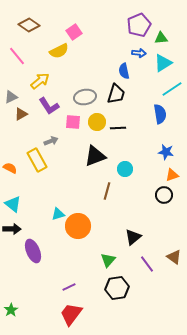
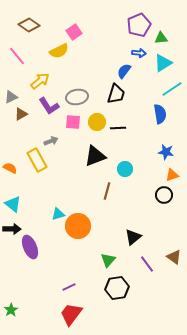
blue semicircle at (124, 71): rotated 49 degrees clockwise
gray ellipse at (85, 97): moved 8 px left
purple ellipse at (33, 251): moved 3 px left, 4 px up
